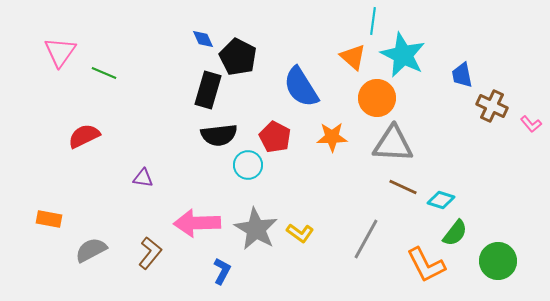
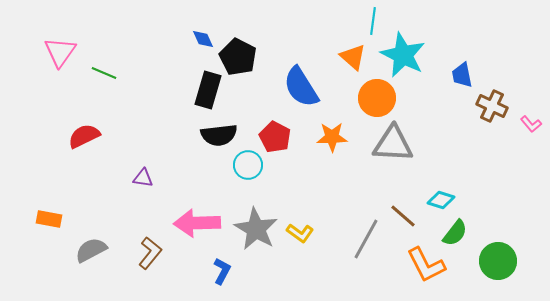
brown line: moved 29 px down; rotated 16 degrees clockwise
